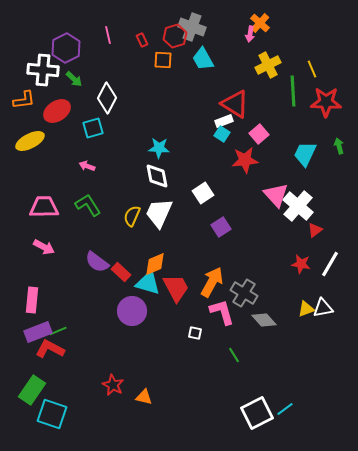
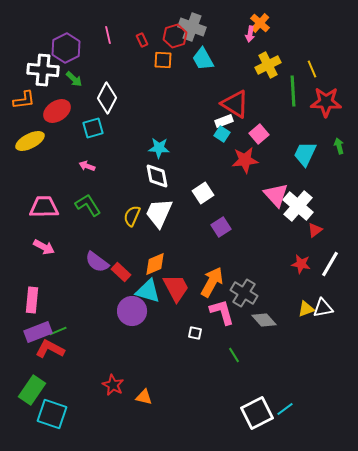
cyan triangle at (148, 283): moved 8 px down
